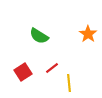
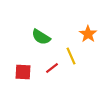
green semicircle: moved 2 px right, 1 px down
red square: rotated 36 degrees clockwise
yellow line: moved 2 px right, 27 px up; rotated 18 degrees counterclockwise
